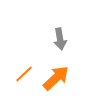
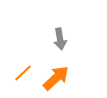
orange line: moved 1 px left, 1 px up
